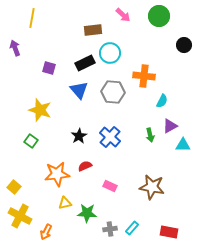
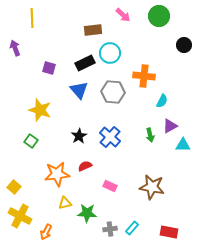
yellow line: rotated 12 degrees counterclockwise
